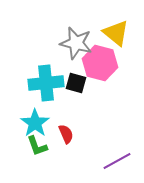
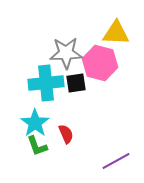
yellow triangle: rotated 36 degrees counterclockwise
gray star: moved 10 px left, 10 px down; rotated 16 degrees counterclockwise
black square: rotated 25 degrees counterclockwise
purple line: moved 1 px left
